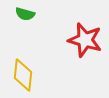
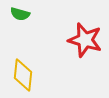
green semicircle: moved 5 px left
